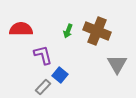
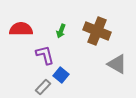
green arrow: moved 7 px left
purple L-shape: moved 2 px right
gray triangle: rotated 30 degrees counterclockwise
blue square: moved 1 px right
